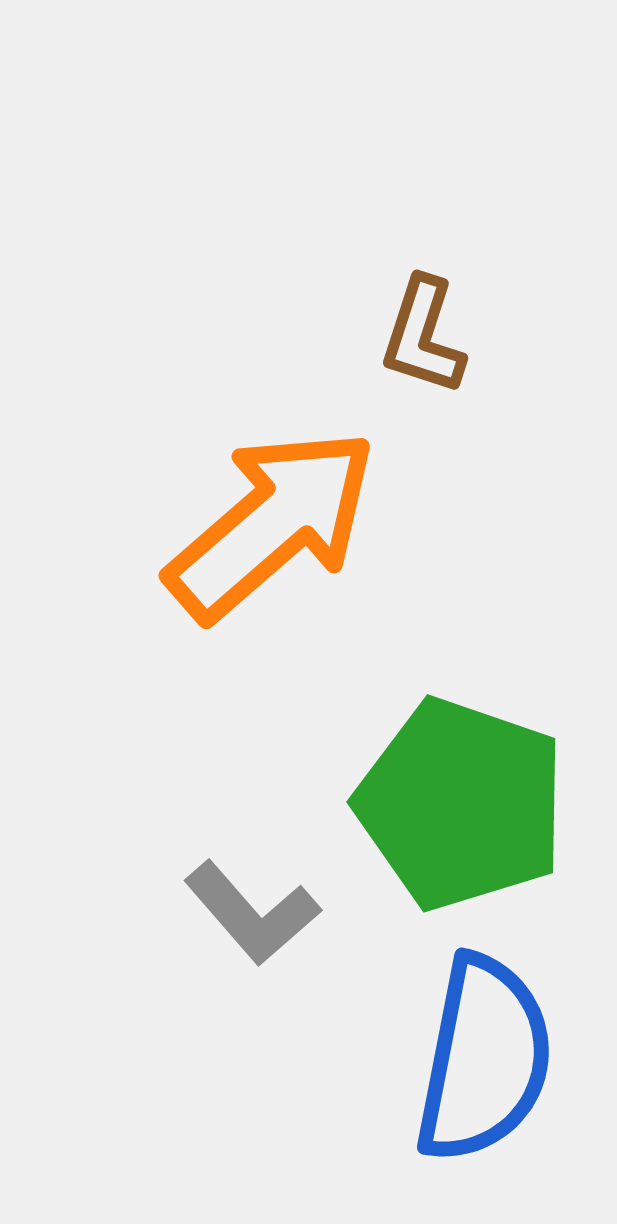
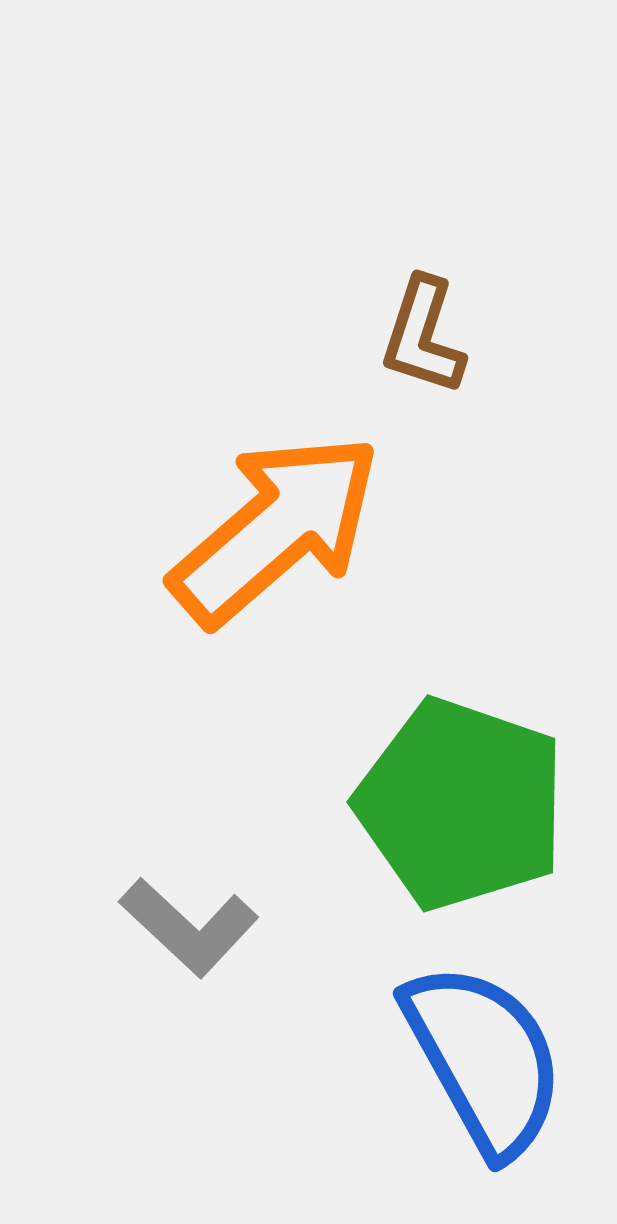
orange arrow: moved 4 px right, 5 px down
gray L-shape: moved 63 px left, 14 px down; rotated 6 degrees counterclockwise
blue semicircle: rotated 40 degrees counterclockwise
